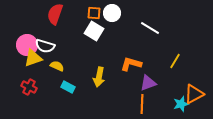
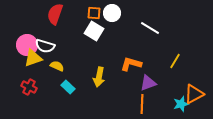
cyan rectangle: rotated 16 degrees clockwise
